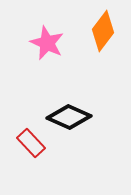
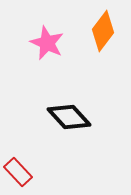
black diamond: rotated 24 degrees clockwise
red rectangle: moved 13 px left, 29 px down
